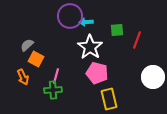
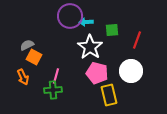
green square: moved 5 px left
gray semicircle: rotated 16 degrees clockwise
orange square: moved 2 px left, 2 px up
white circle: moved 22 px left, 6 px up
yellow rectangle: moved 4 px up
